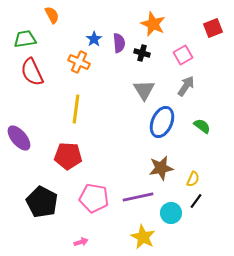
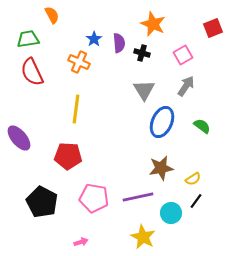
green trapezoid: moved 3 px right
yellow semicircle: rotated 35 degrees clockwise
